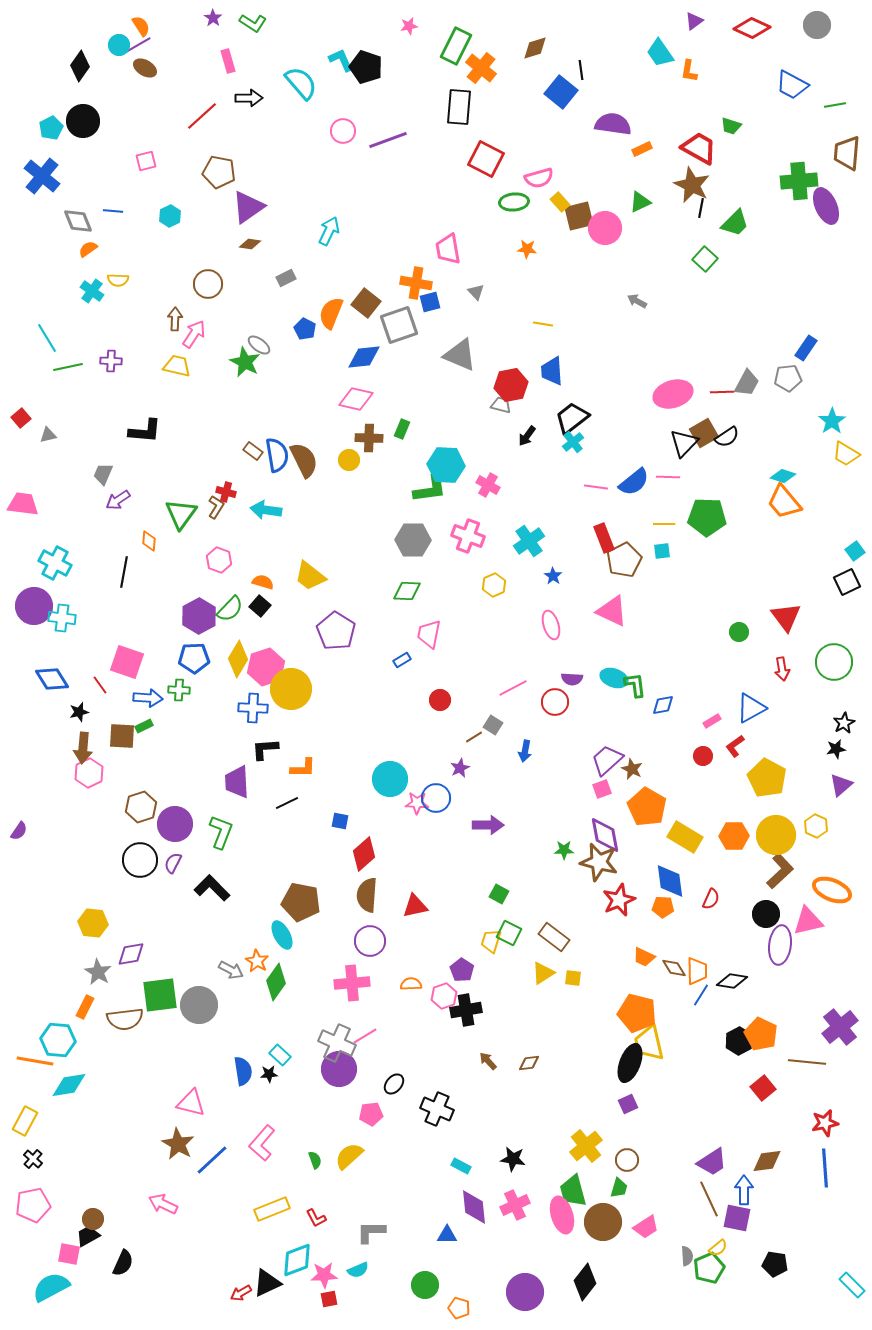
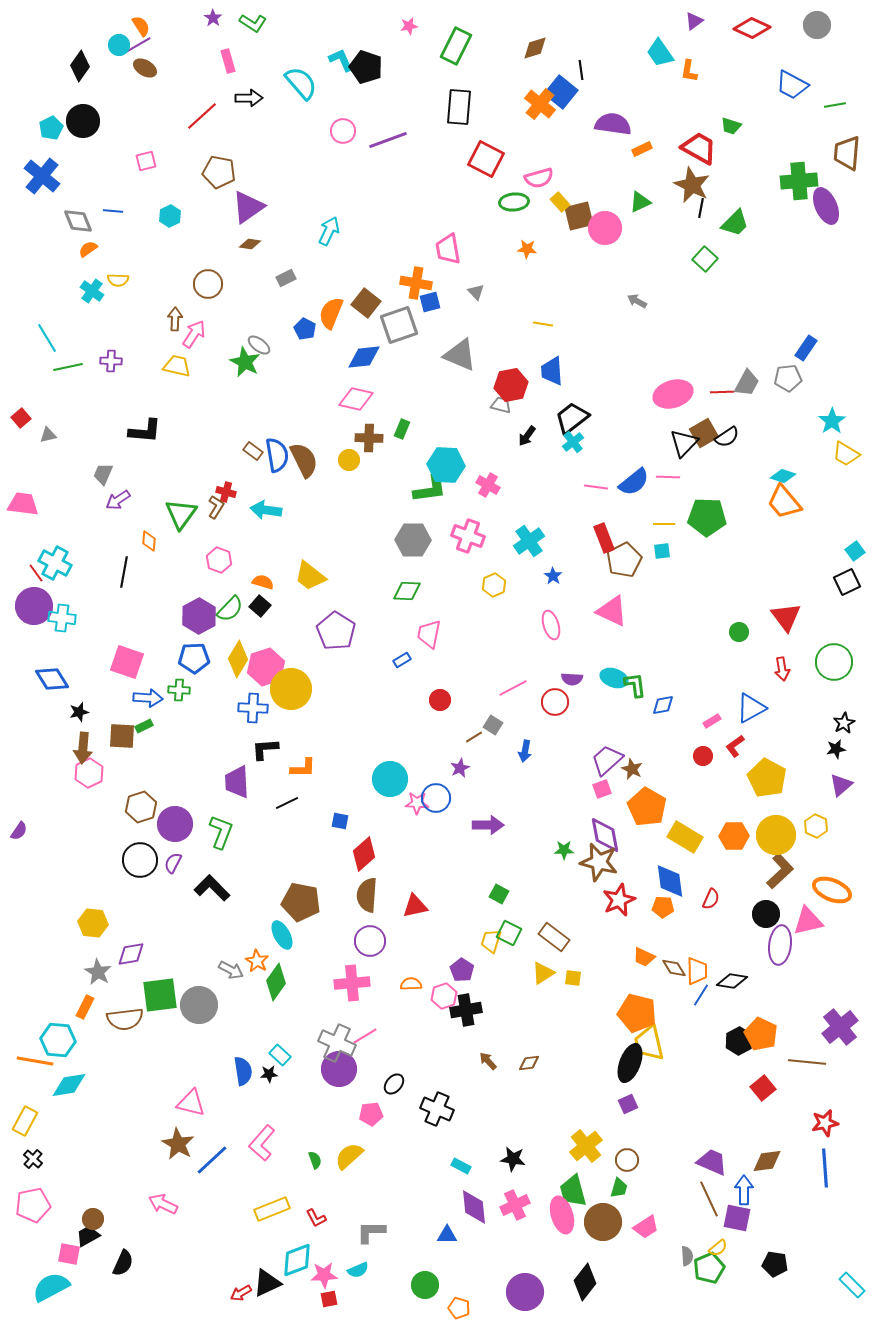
orange cross at (481, 68): moved 59 px right, 36 px down
red line at (100, 685): moved 64 px left, 112 px up
purple trapezoid at (712, 1162): rotated 124 degrees counterclockwise
